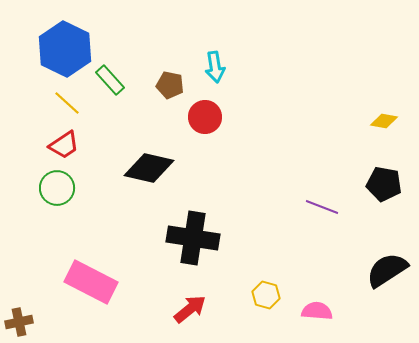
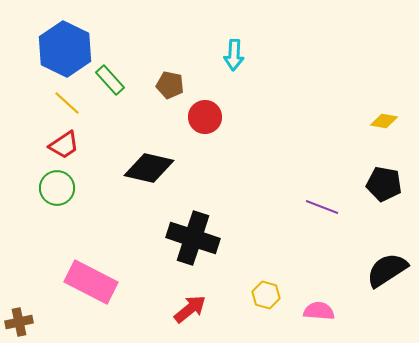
cyan arrow: moved 19 px right, 12 px up; rotated 12 degrees clockwise
black cross: rotated 9 degrees clockwise
pink semicircle: moved 2 px right
